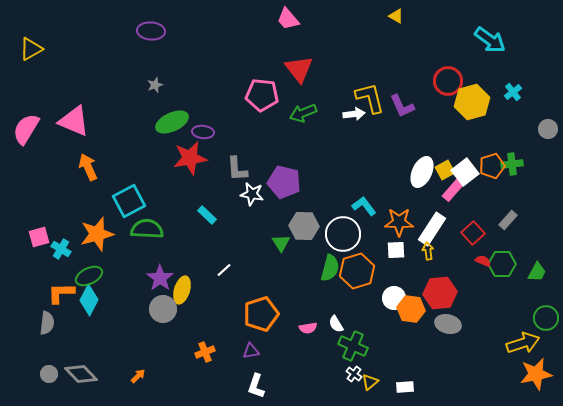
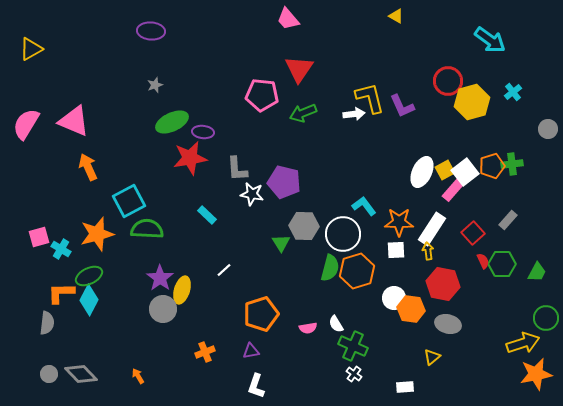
red triangle at (299, 69): rotated 12 degrees clockwise
pink semicircle at (26, 129): moved 5 px up
red semicircle at (483, 261): rotated 42 degrees clockwise
red hexagon at (440, 293): moved 3 px right, 9 px up; rotated 16 degrees clockwise
orange arrow at (138, 376): rotated 77 degrees counterclockwise
yellow triangle at (370, 382): moved 62 px right, 25 px up
